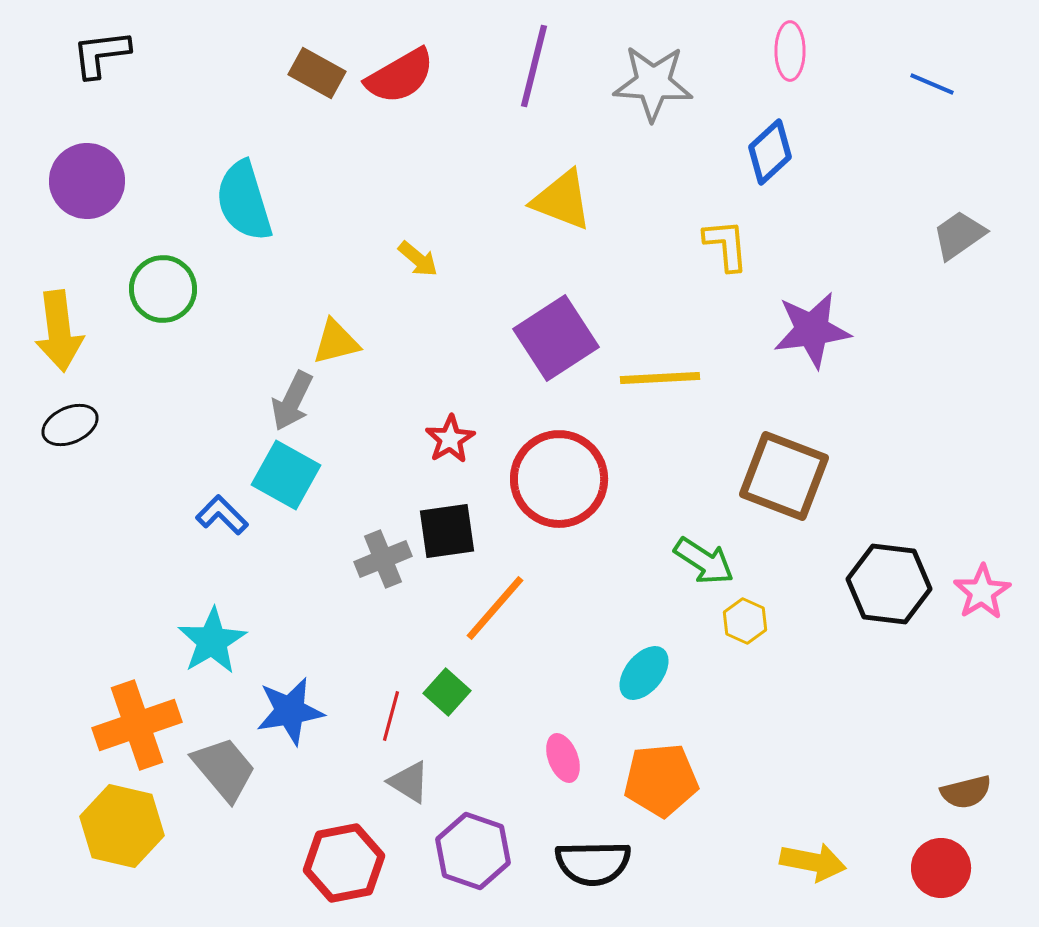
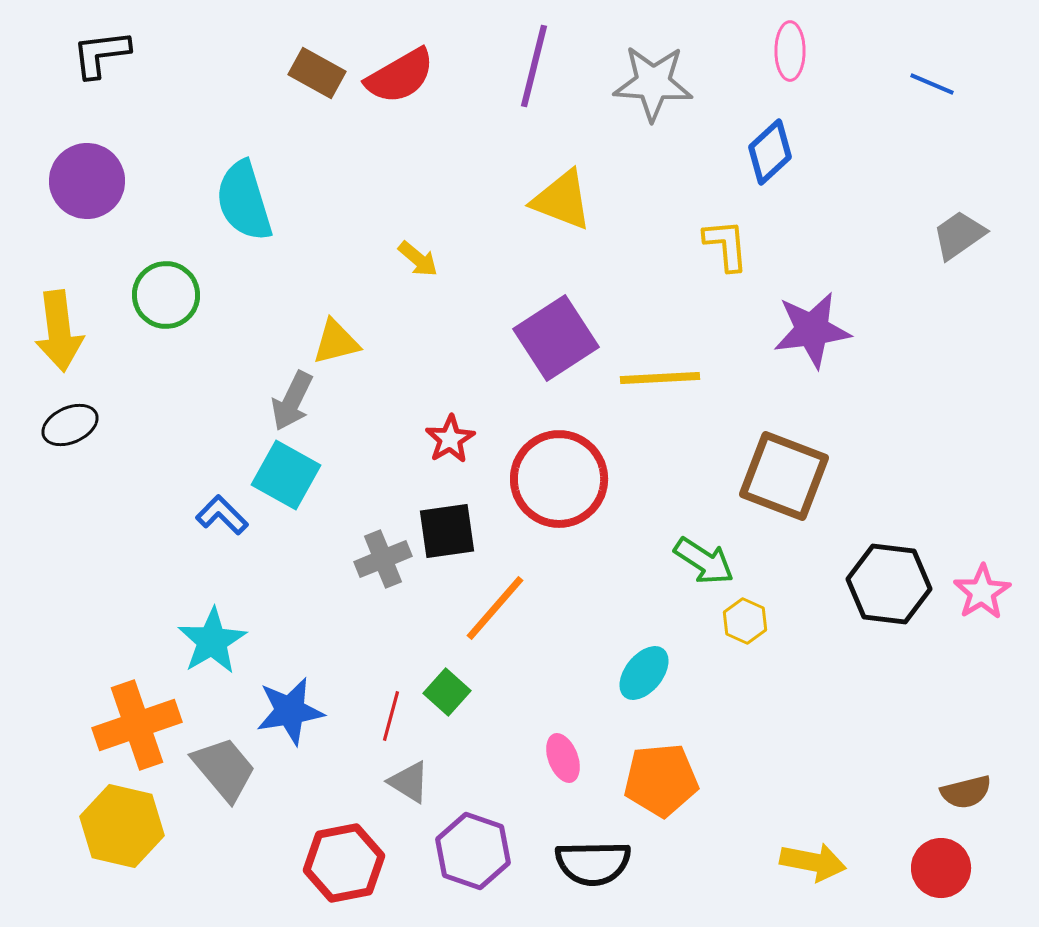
green circle at (163, 289): moved 3 px right, 6 px down
